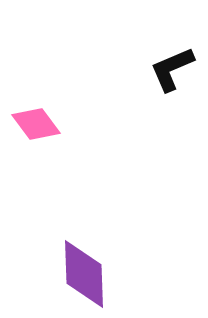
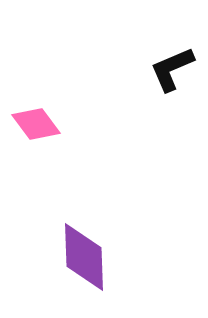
purple diamond: moved 17 px up
